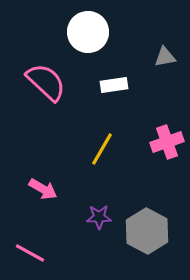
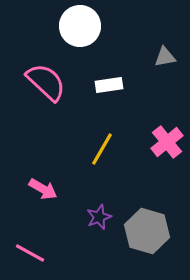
white circle: moved 8 px left, 6 px up
white rectangle: moved 5 px left
pink cross: rotated 20 degrees counterclockwise
purple star: rotated 20 degrees counterclockwise
gray hexagon: rotated 12 degrees counterclockwise
